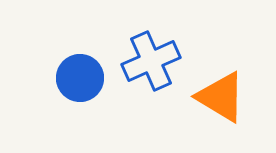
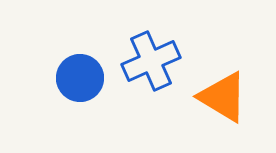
orange triangle: moved 2 px right
